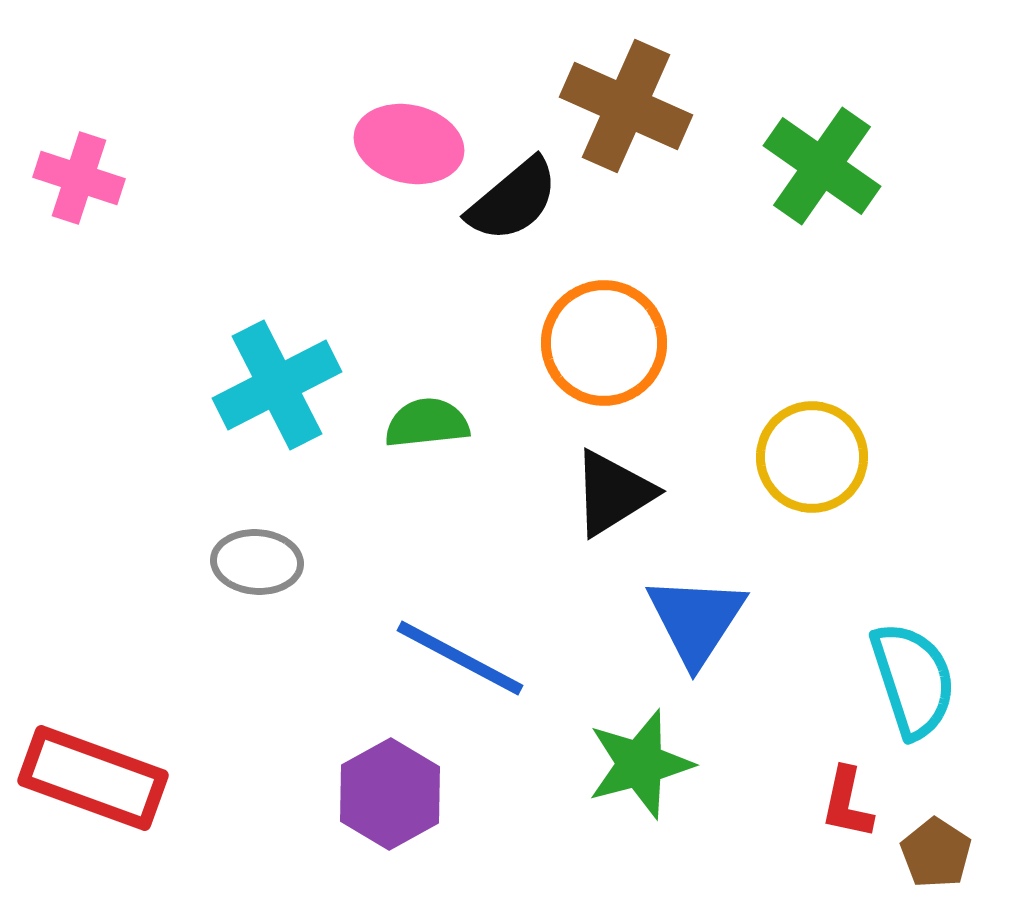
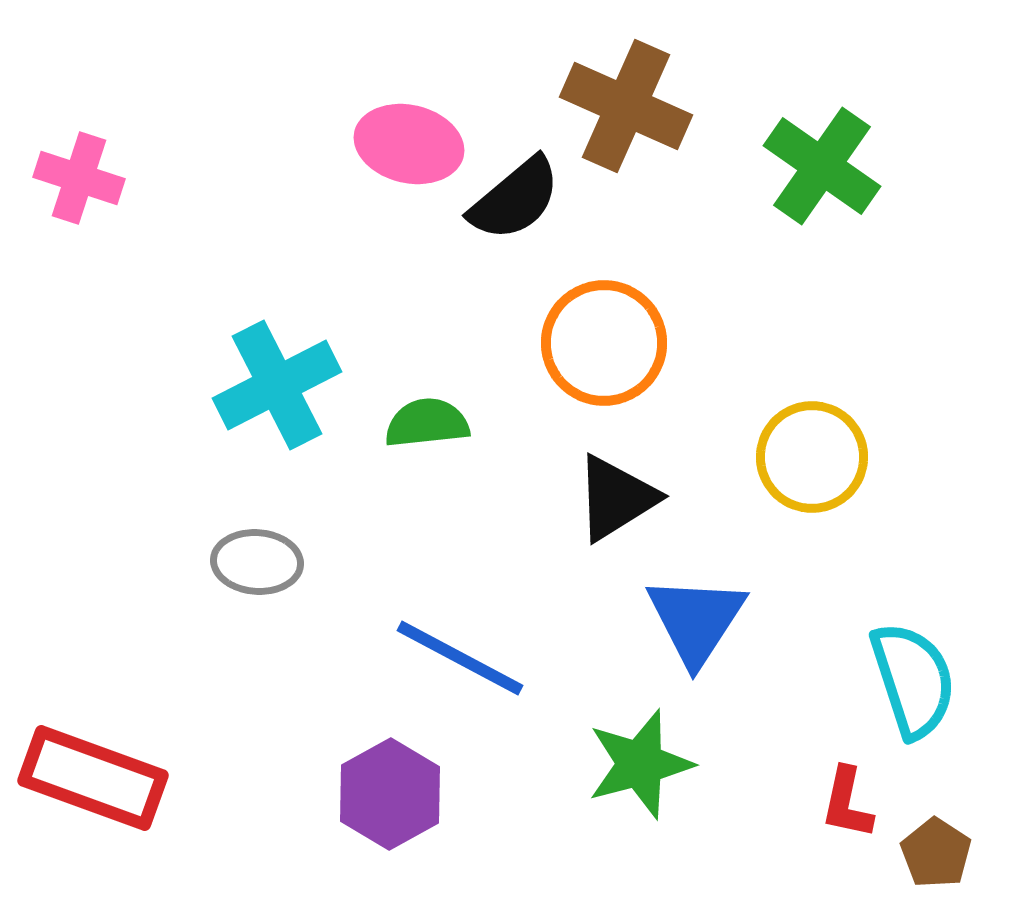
black semicircle: moved 2 px right, 1 px up
black triangle: moved 3 px right, 5 px down
